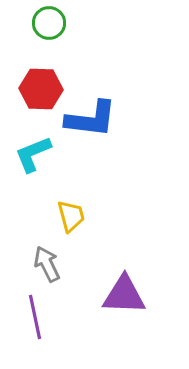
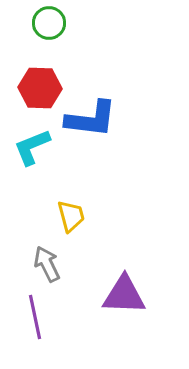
red hexagon: moved 1 px left, 1 px up
cyan L-shape: moved 1 px left, 7 px up
